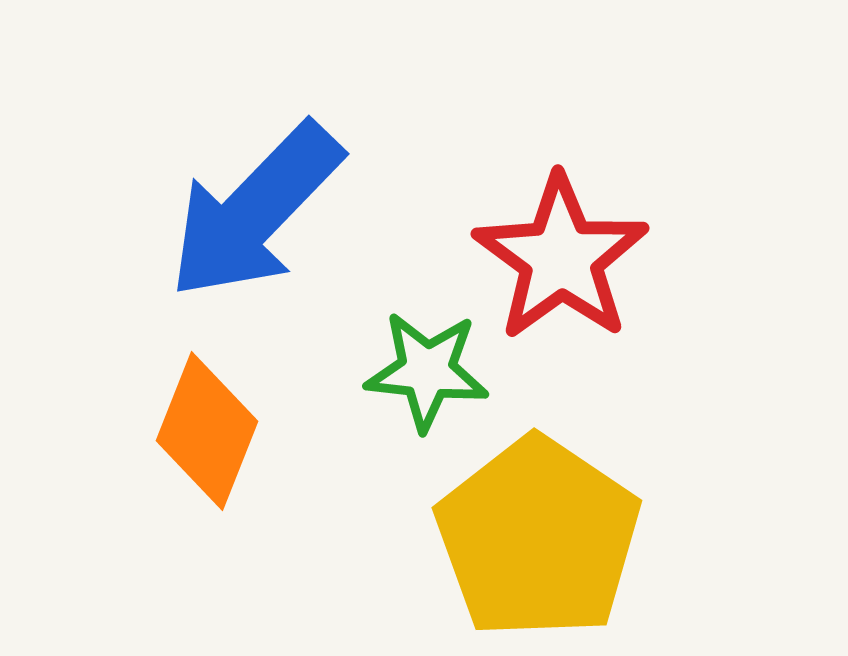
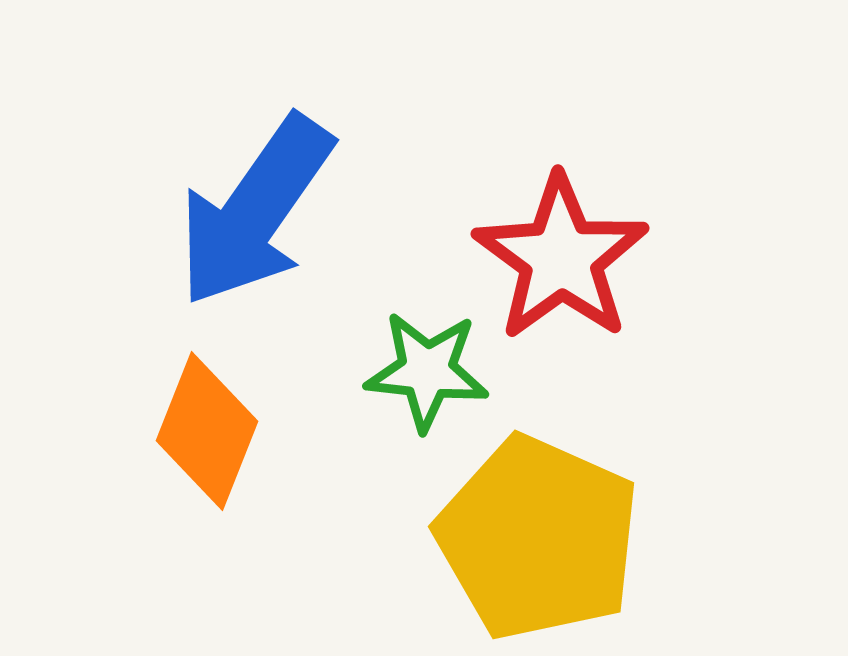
blue arrow: rotated 9 degrees counterclockwise
yellow pentagon: rotated 10 degrees counterclockwise
